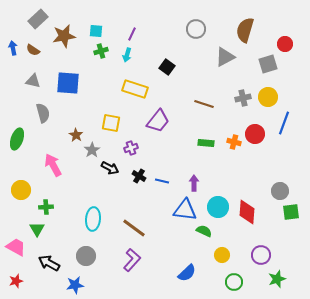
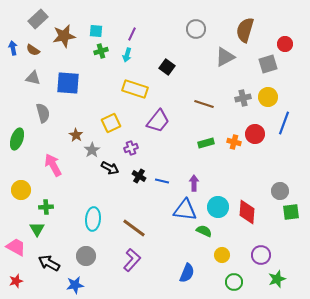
gray triangle at (33, 81): moved 3 px up
yellow square at (111, 123): rotated 36 degrees counterclockwise
green rectangle at (206, 143): rotated 21 degrees counterclockwise
blue semicircle at (187, 273): rotated 24 degrees counterclockwise
